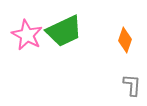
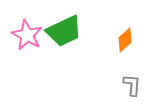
orange diamond: rotated 30 degrees clockwise
